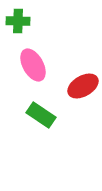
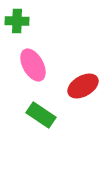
green cross: moved 1 px left
